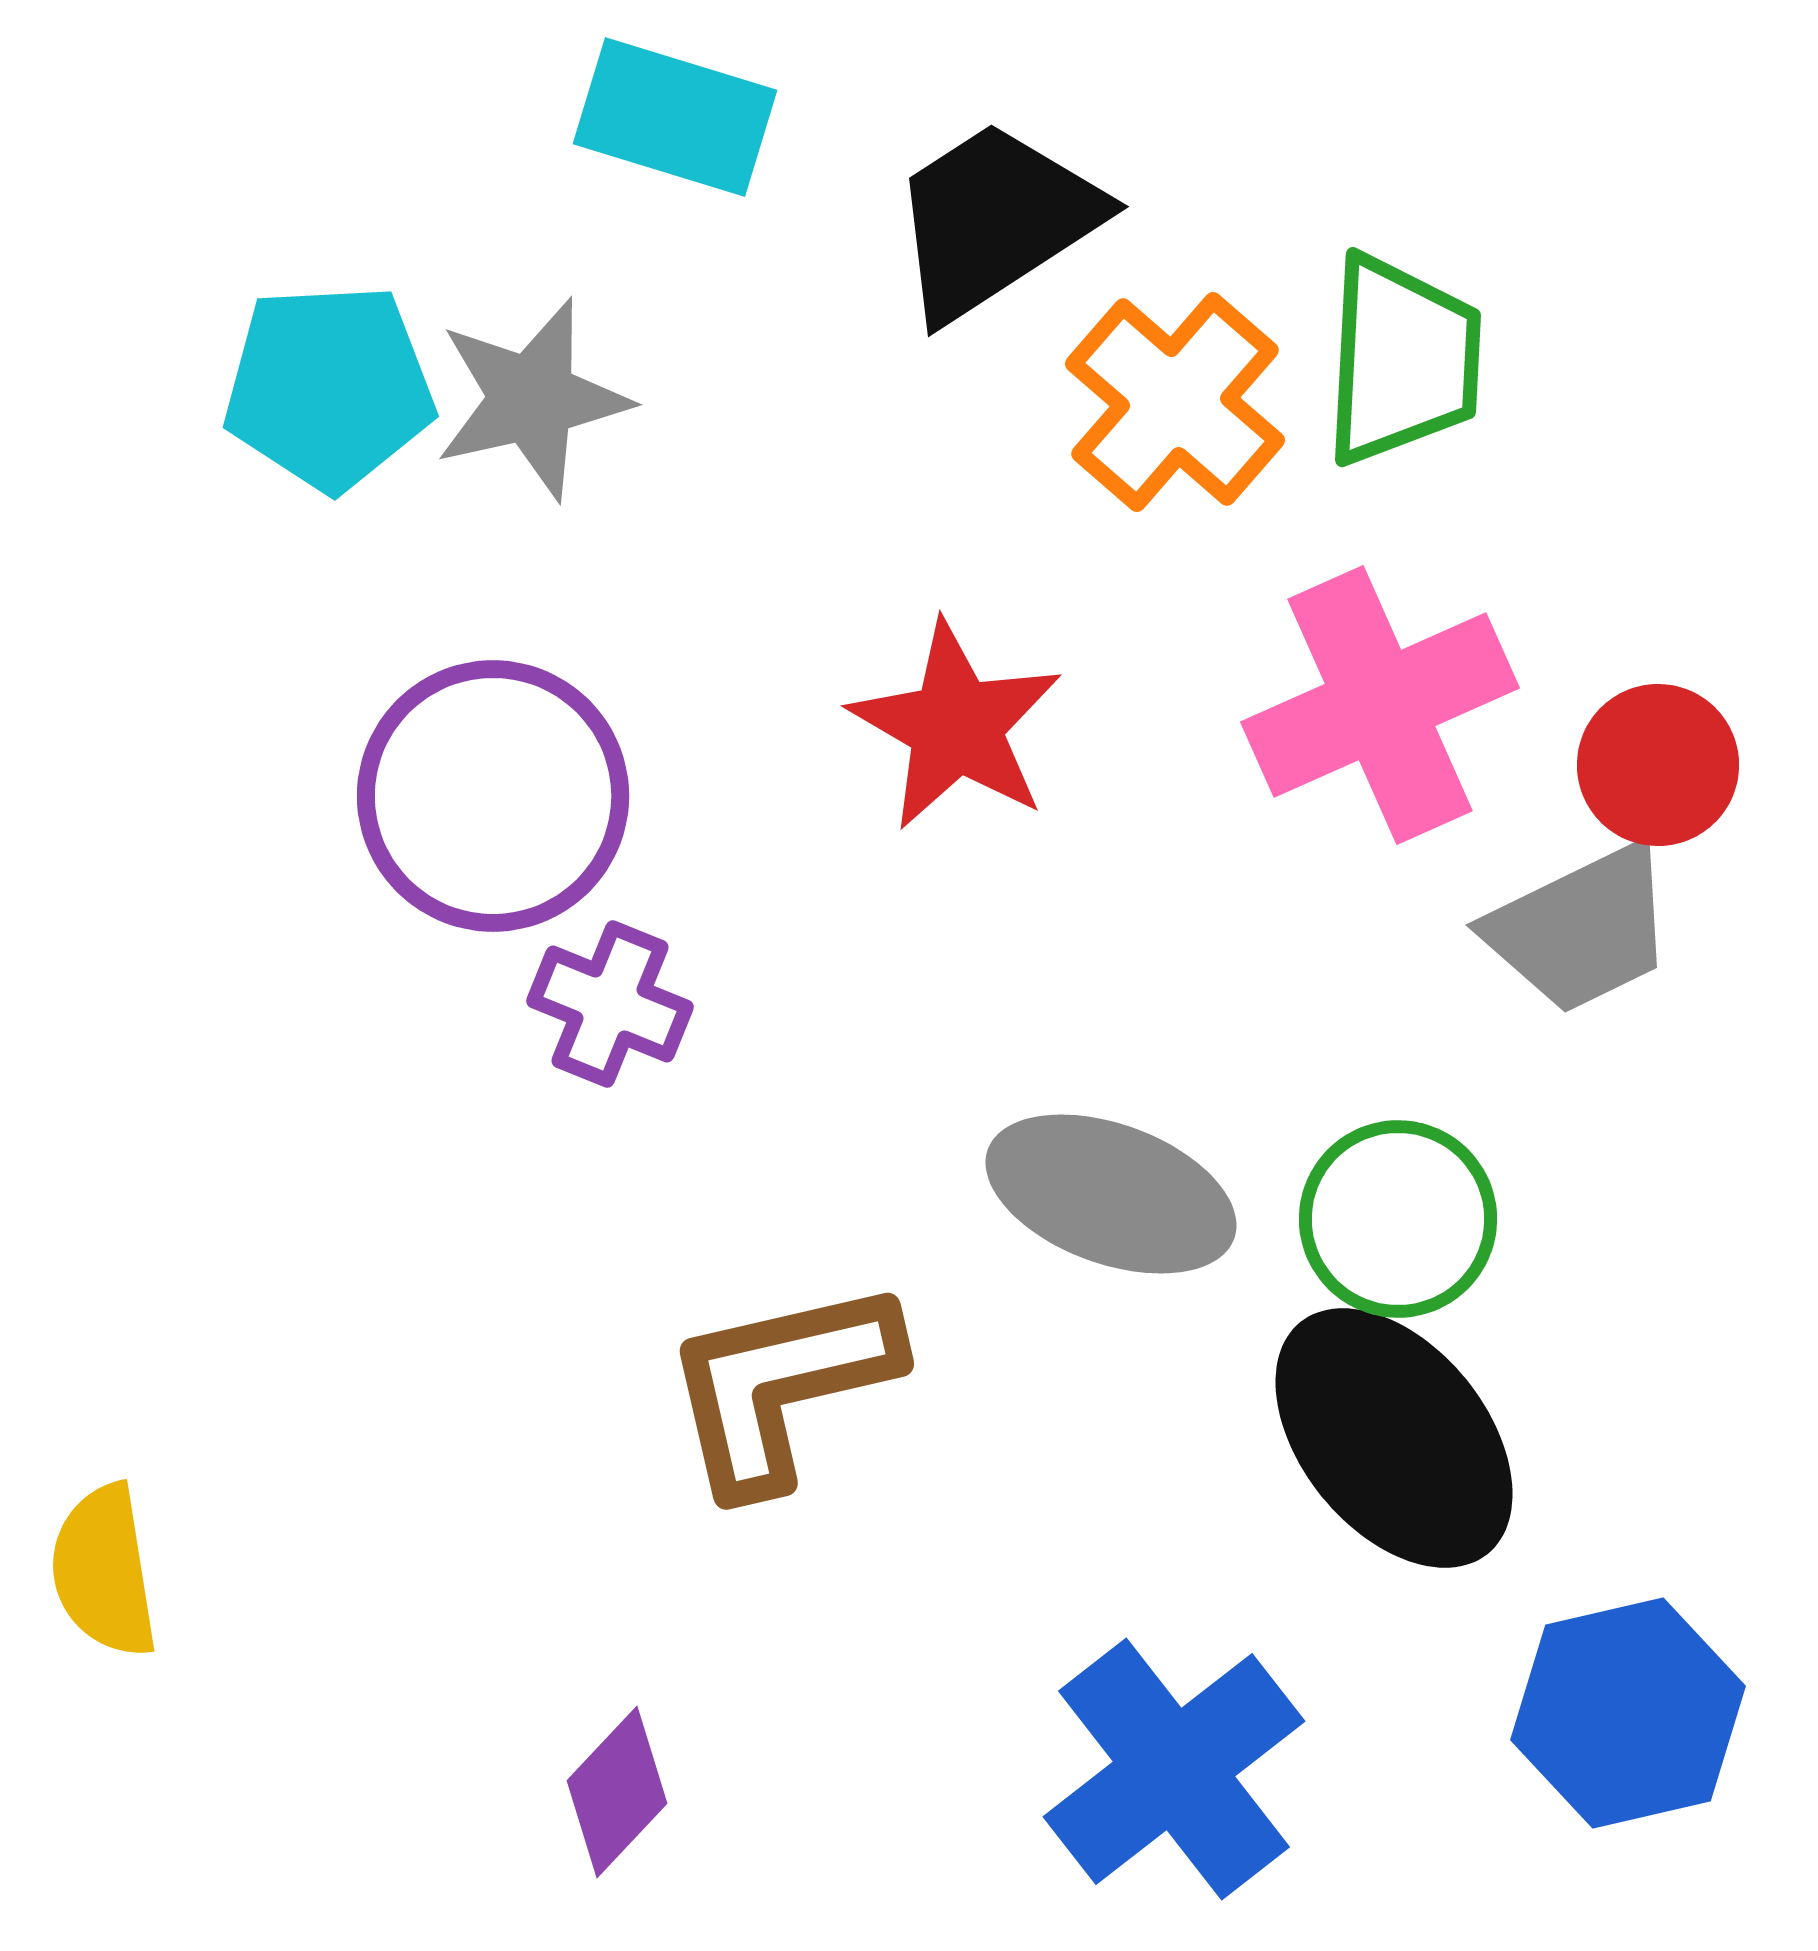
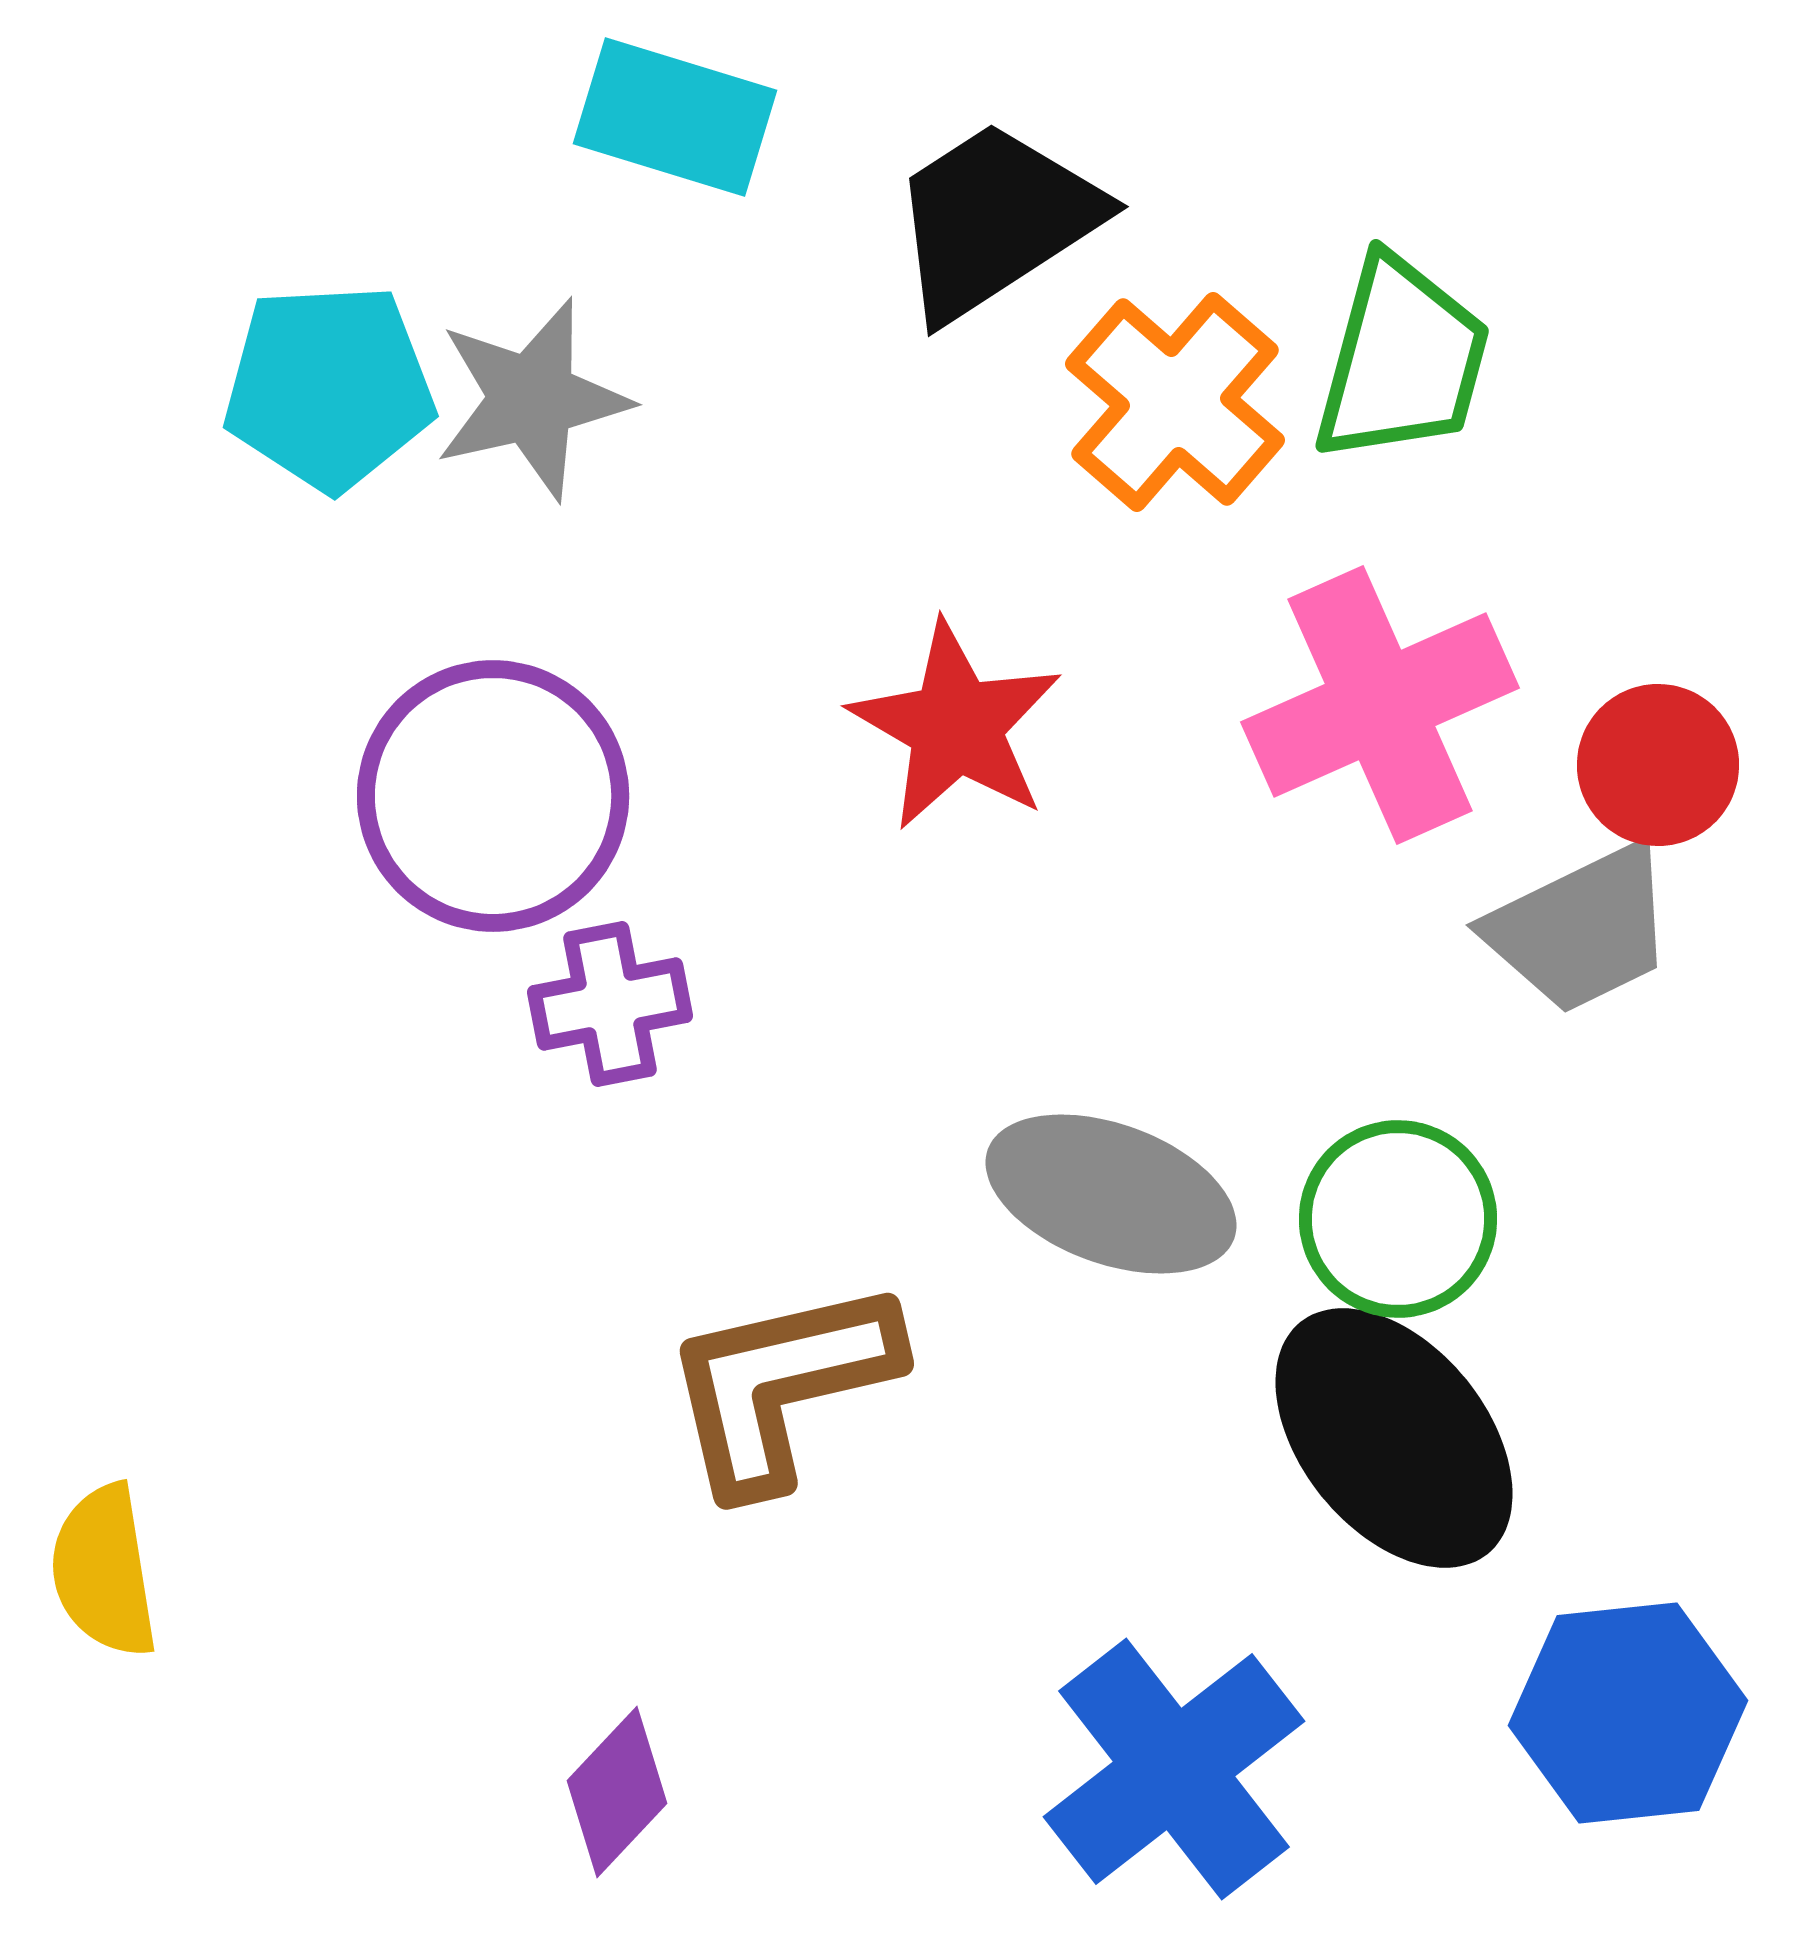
green trapezoid: rotated 12 degrees clockwise
purple cross: rotated 33 degrees counterclockwise
blue hexagon: rotated 7 degrees clockwise
